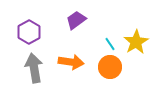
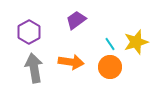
yellow star: rotated 15 degrees clockwise
